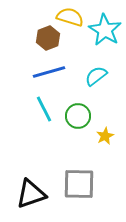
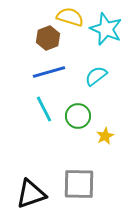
cyan star: moved 1 px right, 1 px up; rotated 8 degrees counterclockwise
